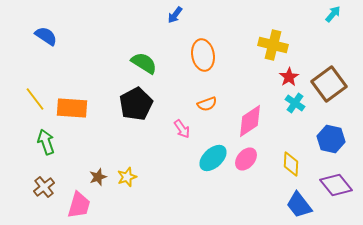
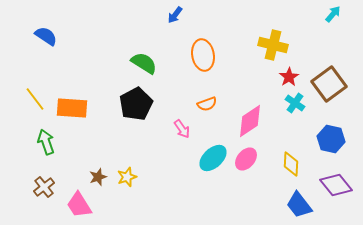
pink trapezoid: rotated 132 degrees clockwise
